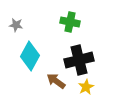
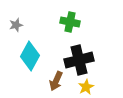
gray star: rotated 24 degrees counterclockwise
brown arrow: rotated 102 degrees counterclockwise
